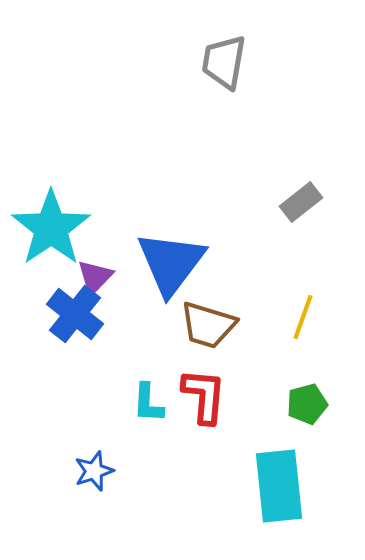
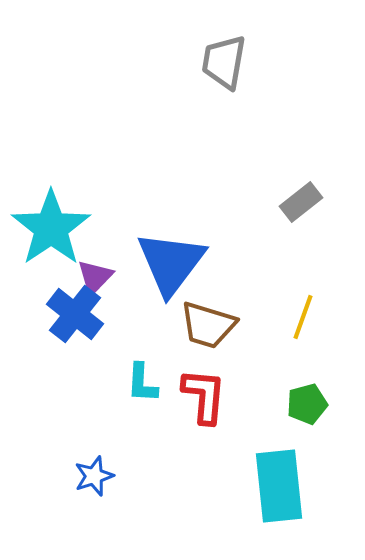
cyan L-shape: moved 6 px left, 20 px up
blue star: moved 5 px down
